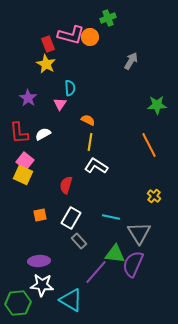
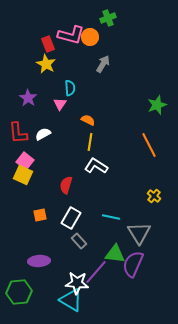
gray arrow: moved 28 px left, 3 px down
green star: rotated 18 degrees counterclockwise
red L-shape: moved 1 px left
white star: moved 35 px right, 2 px up
green hexagon: moved 1 px right, 11 px up
